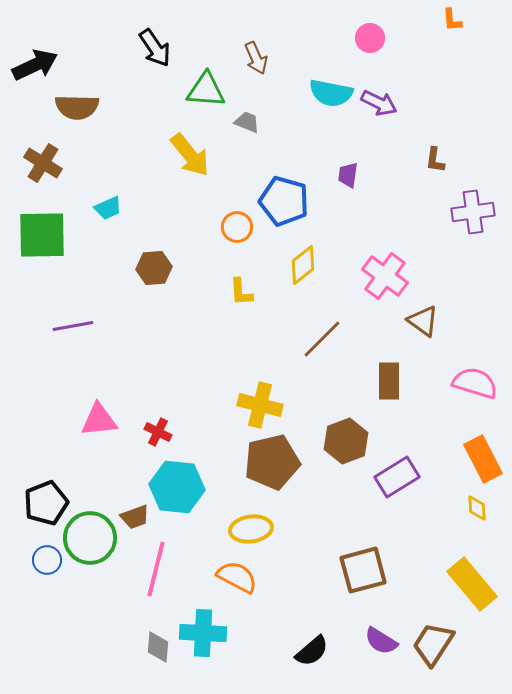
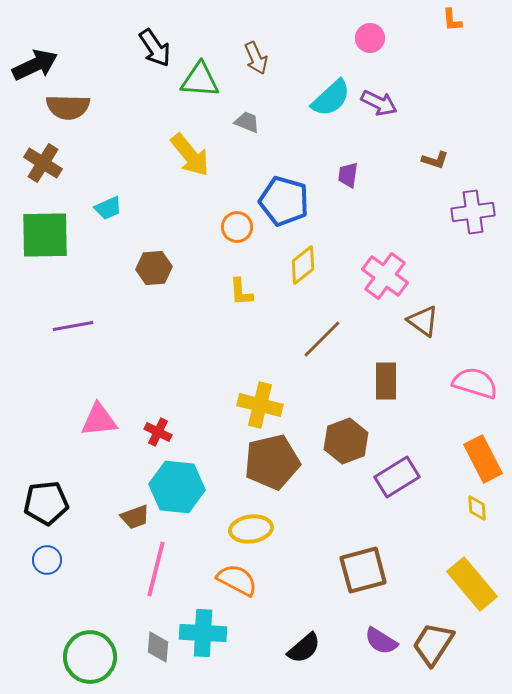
green triangle at (206, 90): moved 6 px left, 10 px up
cyan semicircle at (331, 93): moved 5 px down; rotated 54 degrees counterclockwise
brown semicircle at (77, 107): moved 9 px left
brown L-shape at (435, 160): rotated 80 degrees counterclockwise
green square at (42, 235): moved 3 px right
brown rectangle at (389, 381): moved 3 px left
black pentagon at (46, 503): rotated 15 degrees clockwise
green circle at (90, 538): moved 119 px down
orange semicircle at (237, 577): moved 3 px down
black semicircle at (312, 651): moved 8 px left, 3 px up
